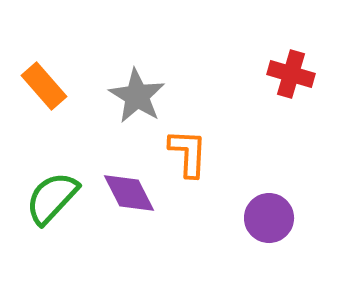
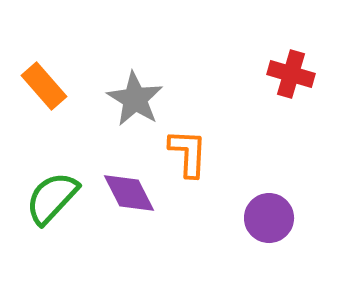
gray star: moved 2 px left, 3 px down
